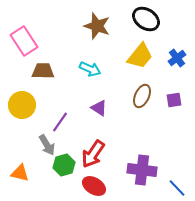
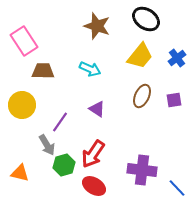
purple triangle: moved 2 px left, 1 px down
